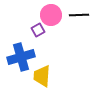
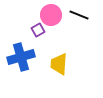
black line: rotated 24 degrees clockwise
yellow trapezoid: moved 17 px right, 12 px up
